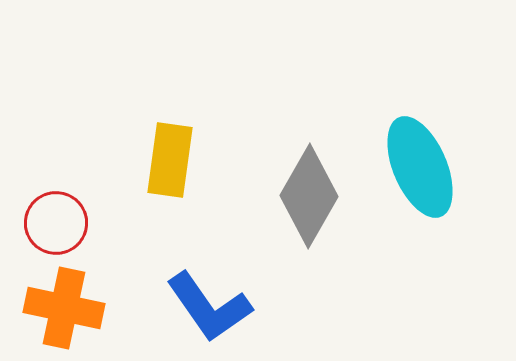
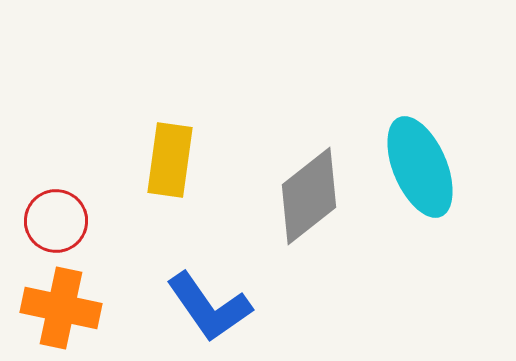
gray diamond: rotated 22 degrees clockwise
red circle: moved 2 px up
orange cross: moved 3 px left
